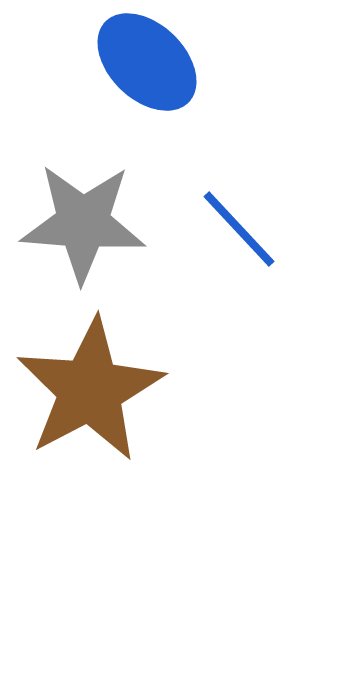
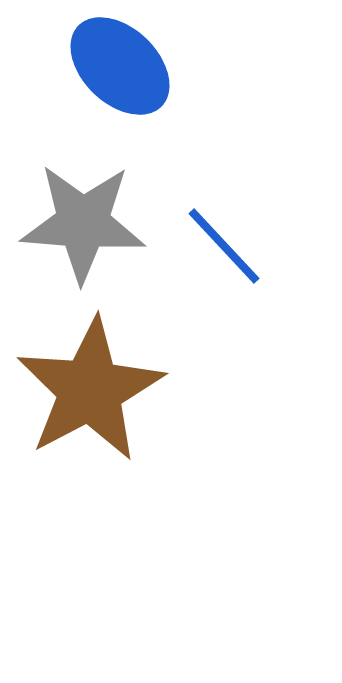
blue ellipse: moved 27 px left, 4 px down
blue line: moved 15 px left, 17 px down
